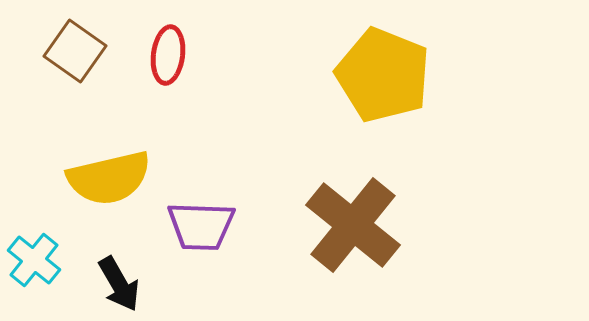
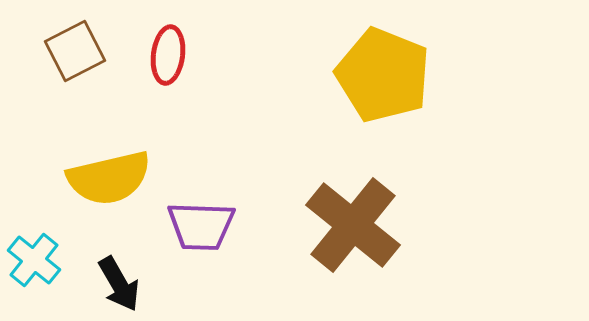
brown square: rotated 28 degrees clockwise
